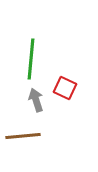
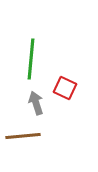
gray arrow: moved 3 px down
